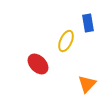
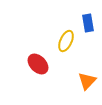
orange triangle: moved 3 px up
